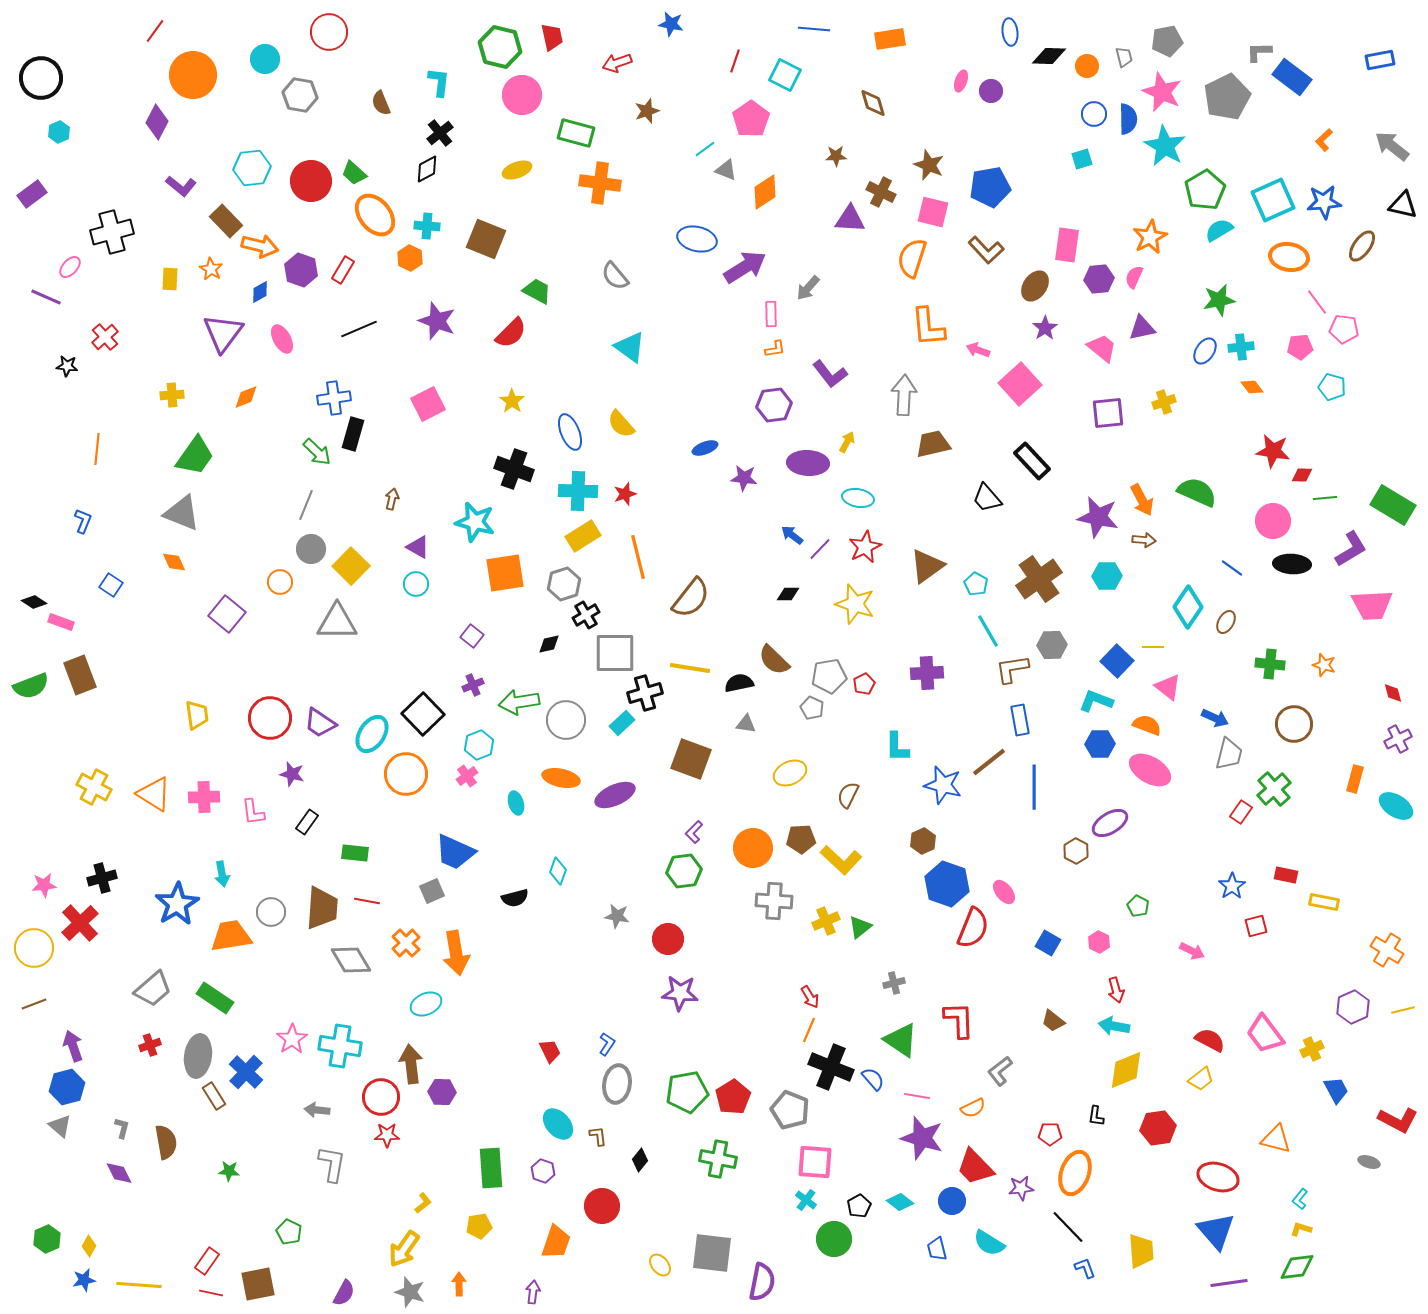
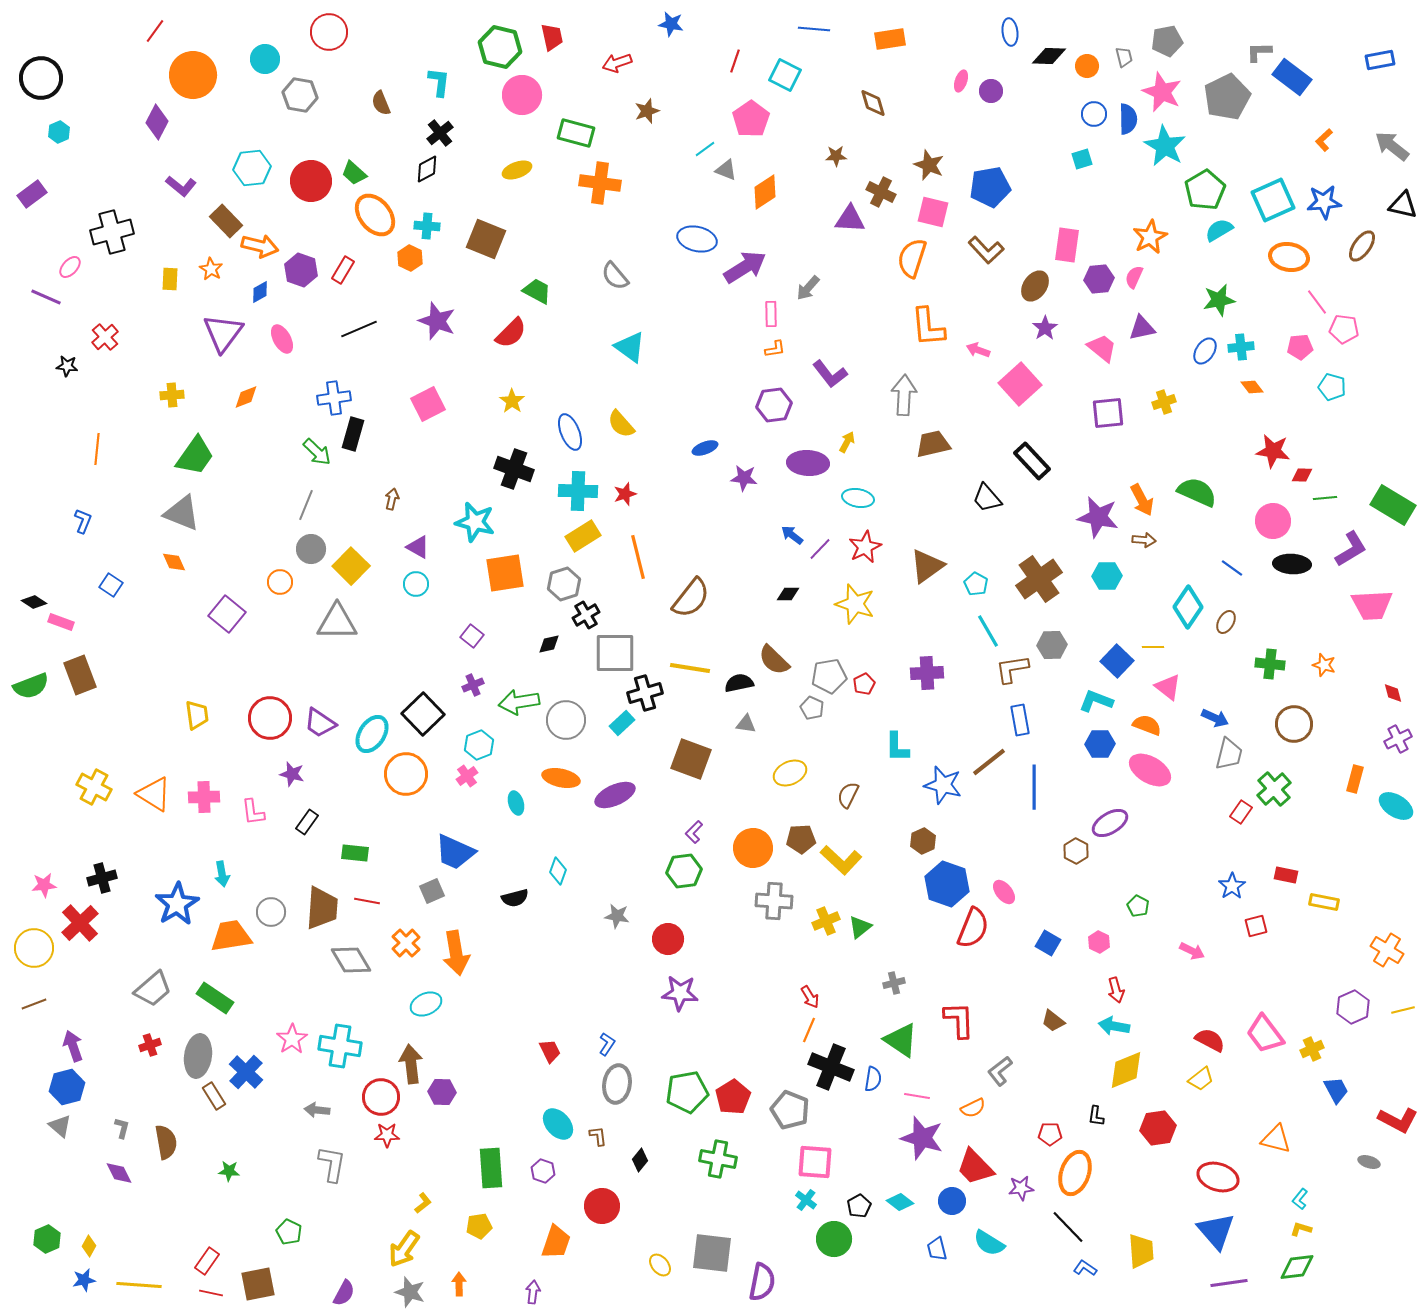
blue semicircle at (873, 1079): rotated 50 degrees clockwise
blue L-shape at (1085, 1268): rotated 35 degrees counterclockwise
